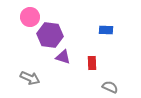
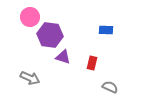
red rectangle: rotated 16 degrees clockwise
